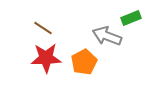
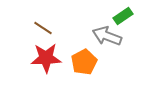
green rectangle: moved 8 px left, 2 px up; rotated 12 degrees counterclockwise
